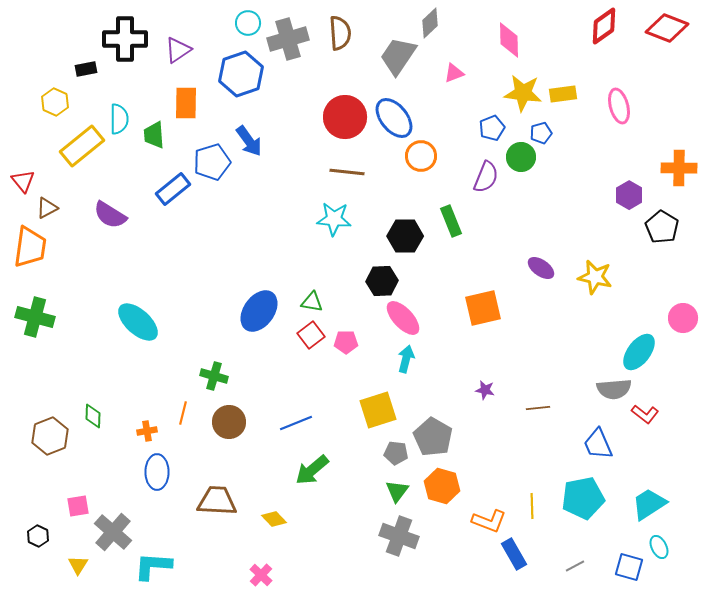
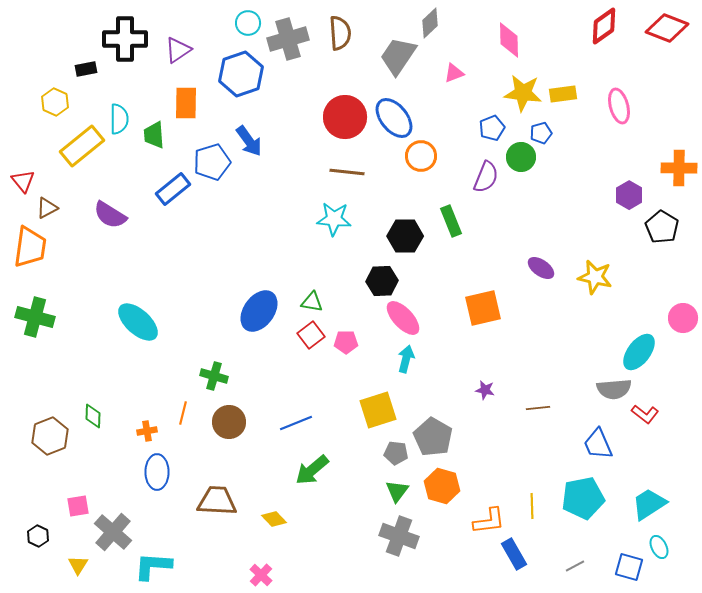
orange L-shape at (489, 521): rotated 28 degrees counterclockwise
